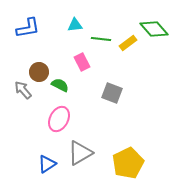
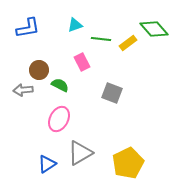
cyan triangle: rotated 14 degrees counterclockwise
brown circle: moved 2 px up
gray arrow: rotated 54 degrees counterclockwise
